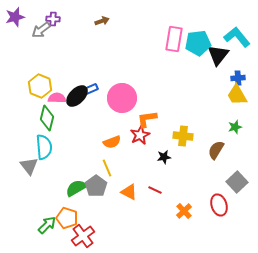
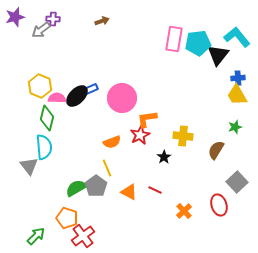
black star: rotated 24 degrees counterclockwise
green arrow: moved 11 px left, 11 px down
